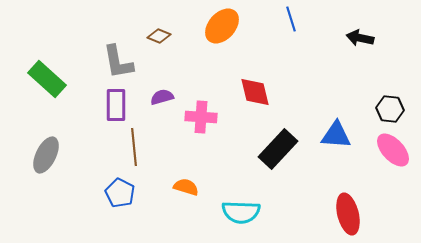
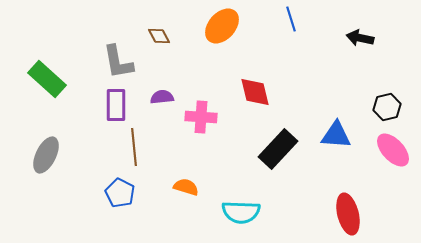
brown diamond: rotated 40 degrees clockwise
purple semicircle: rotated 10 degrees clockwise
black hexagon: moved 3 px left, 2 px up; rotated 20 degrees counterclockwise
